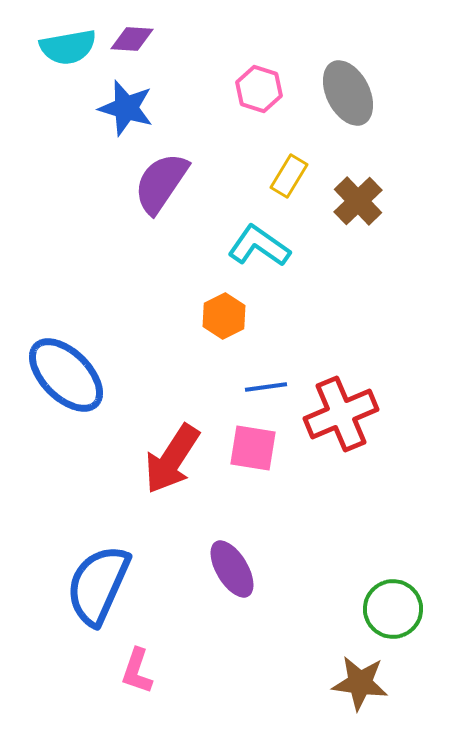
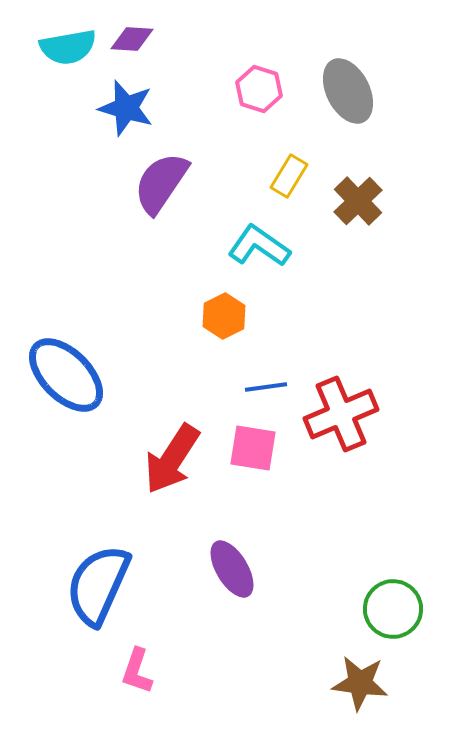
gray ellipse: moved 2 px up
